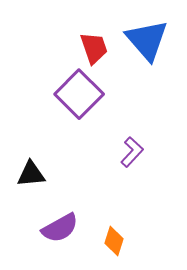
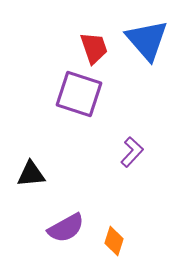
purple square: rotated 27 degrees counterclockwise
purple semicircle: moved 6 px right
